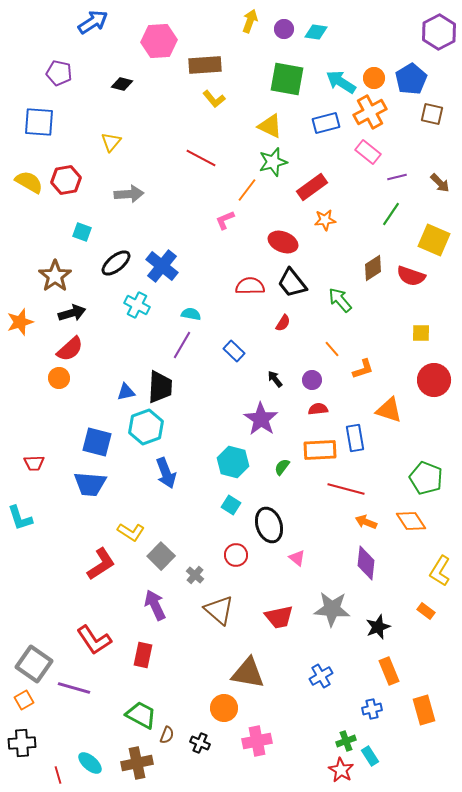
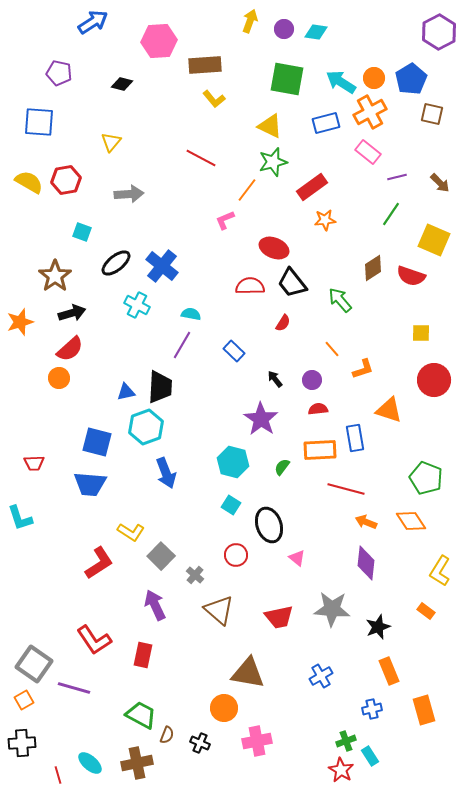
red ellipse at (283, 242): moved 9 px left, 6 px down
red L-shape at (101, 564): moved 2 px left, 1 px up
